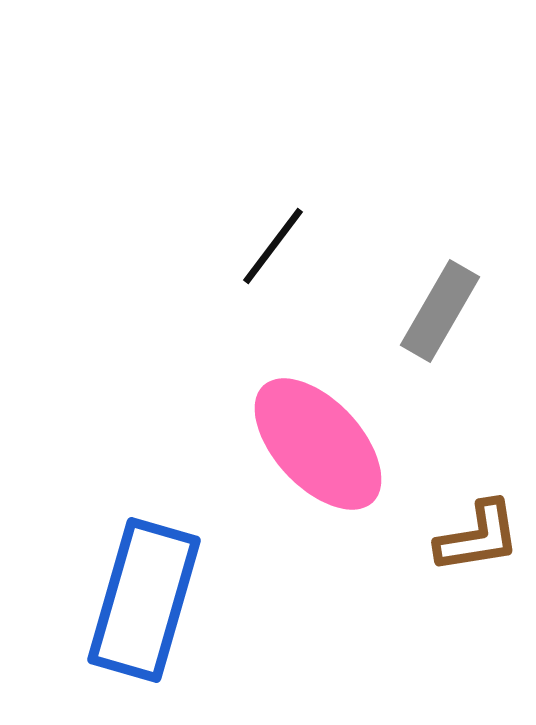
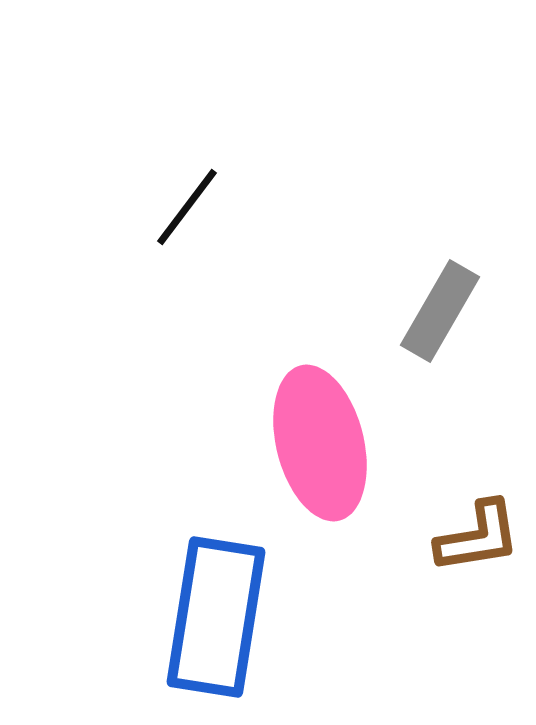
black line: moved 86 px left, 39 px up
pink ellipse: moved 2 px right, 1 px up; rotated 29 degrees clockwise
blue rectangle: moved 72 px right, 17 px down; rotated 7 degrees counterclockwise
